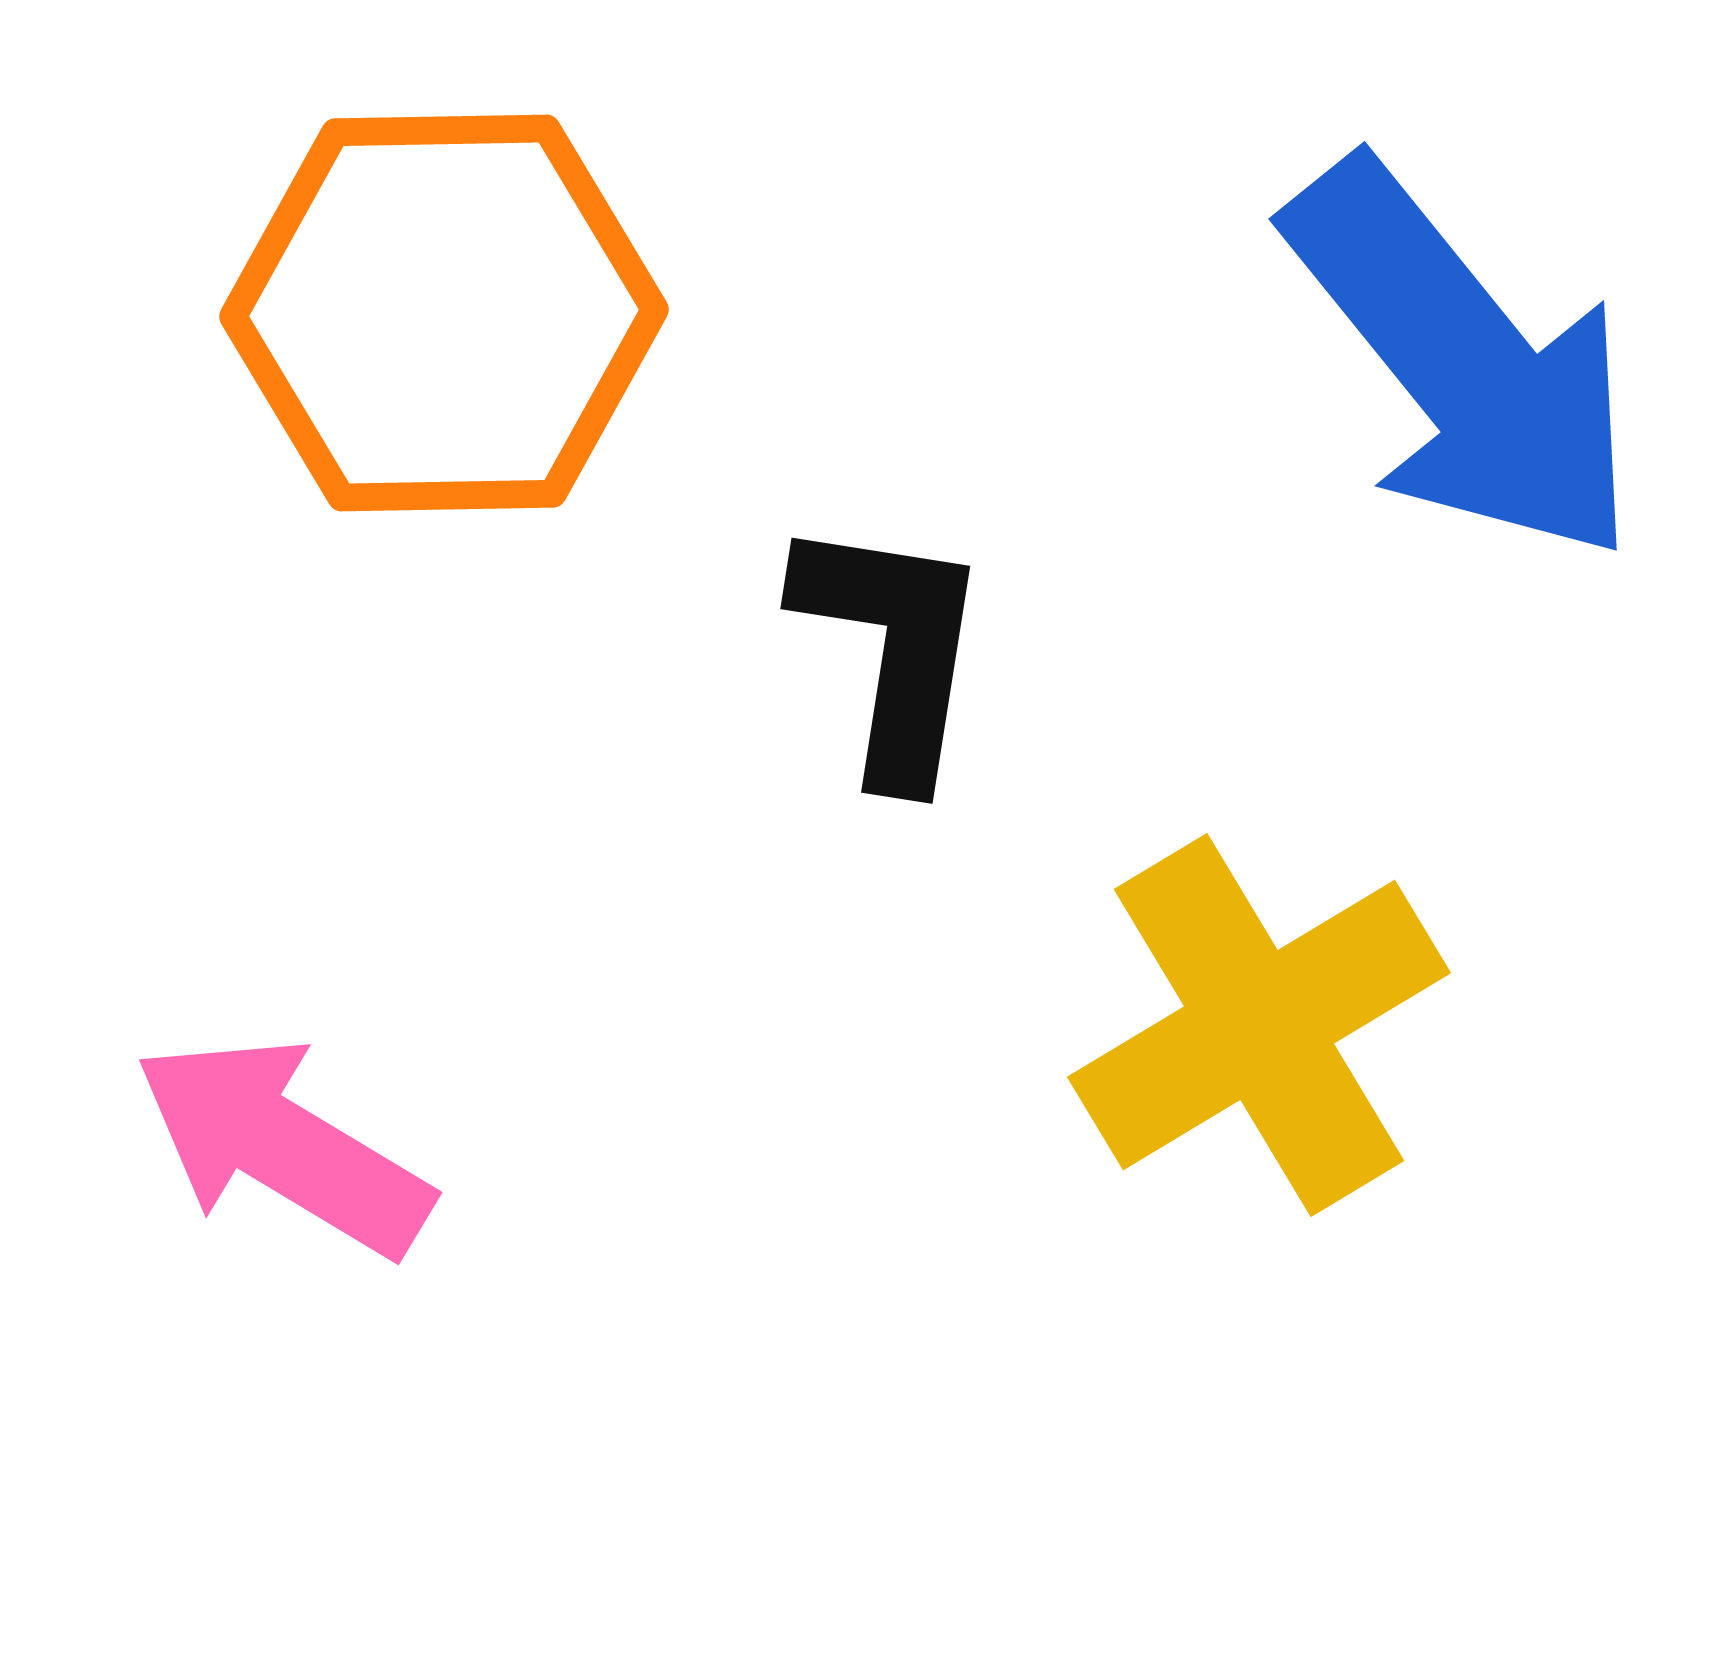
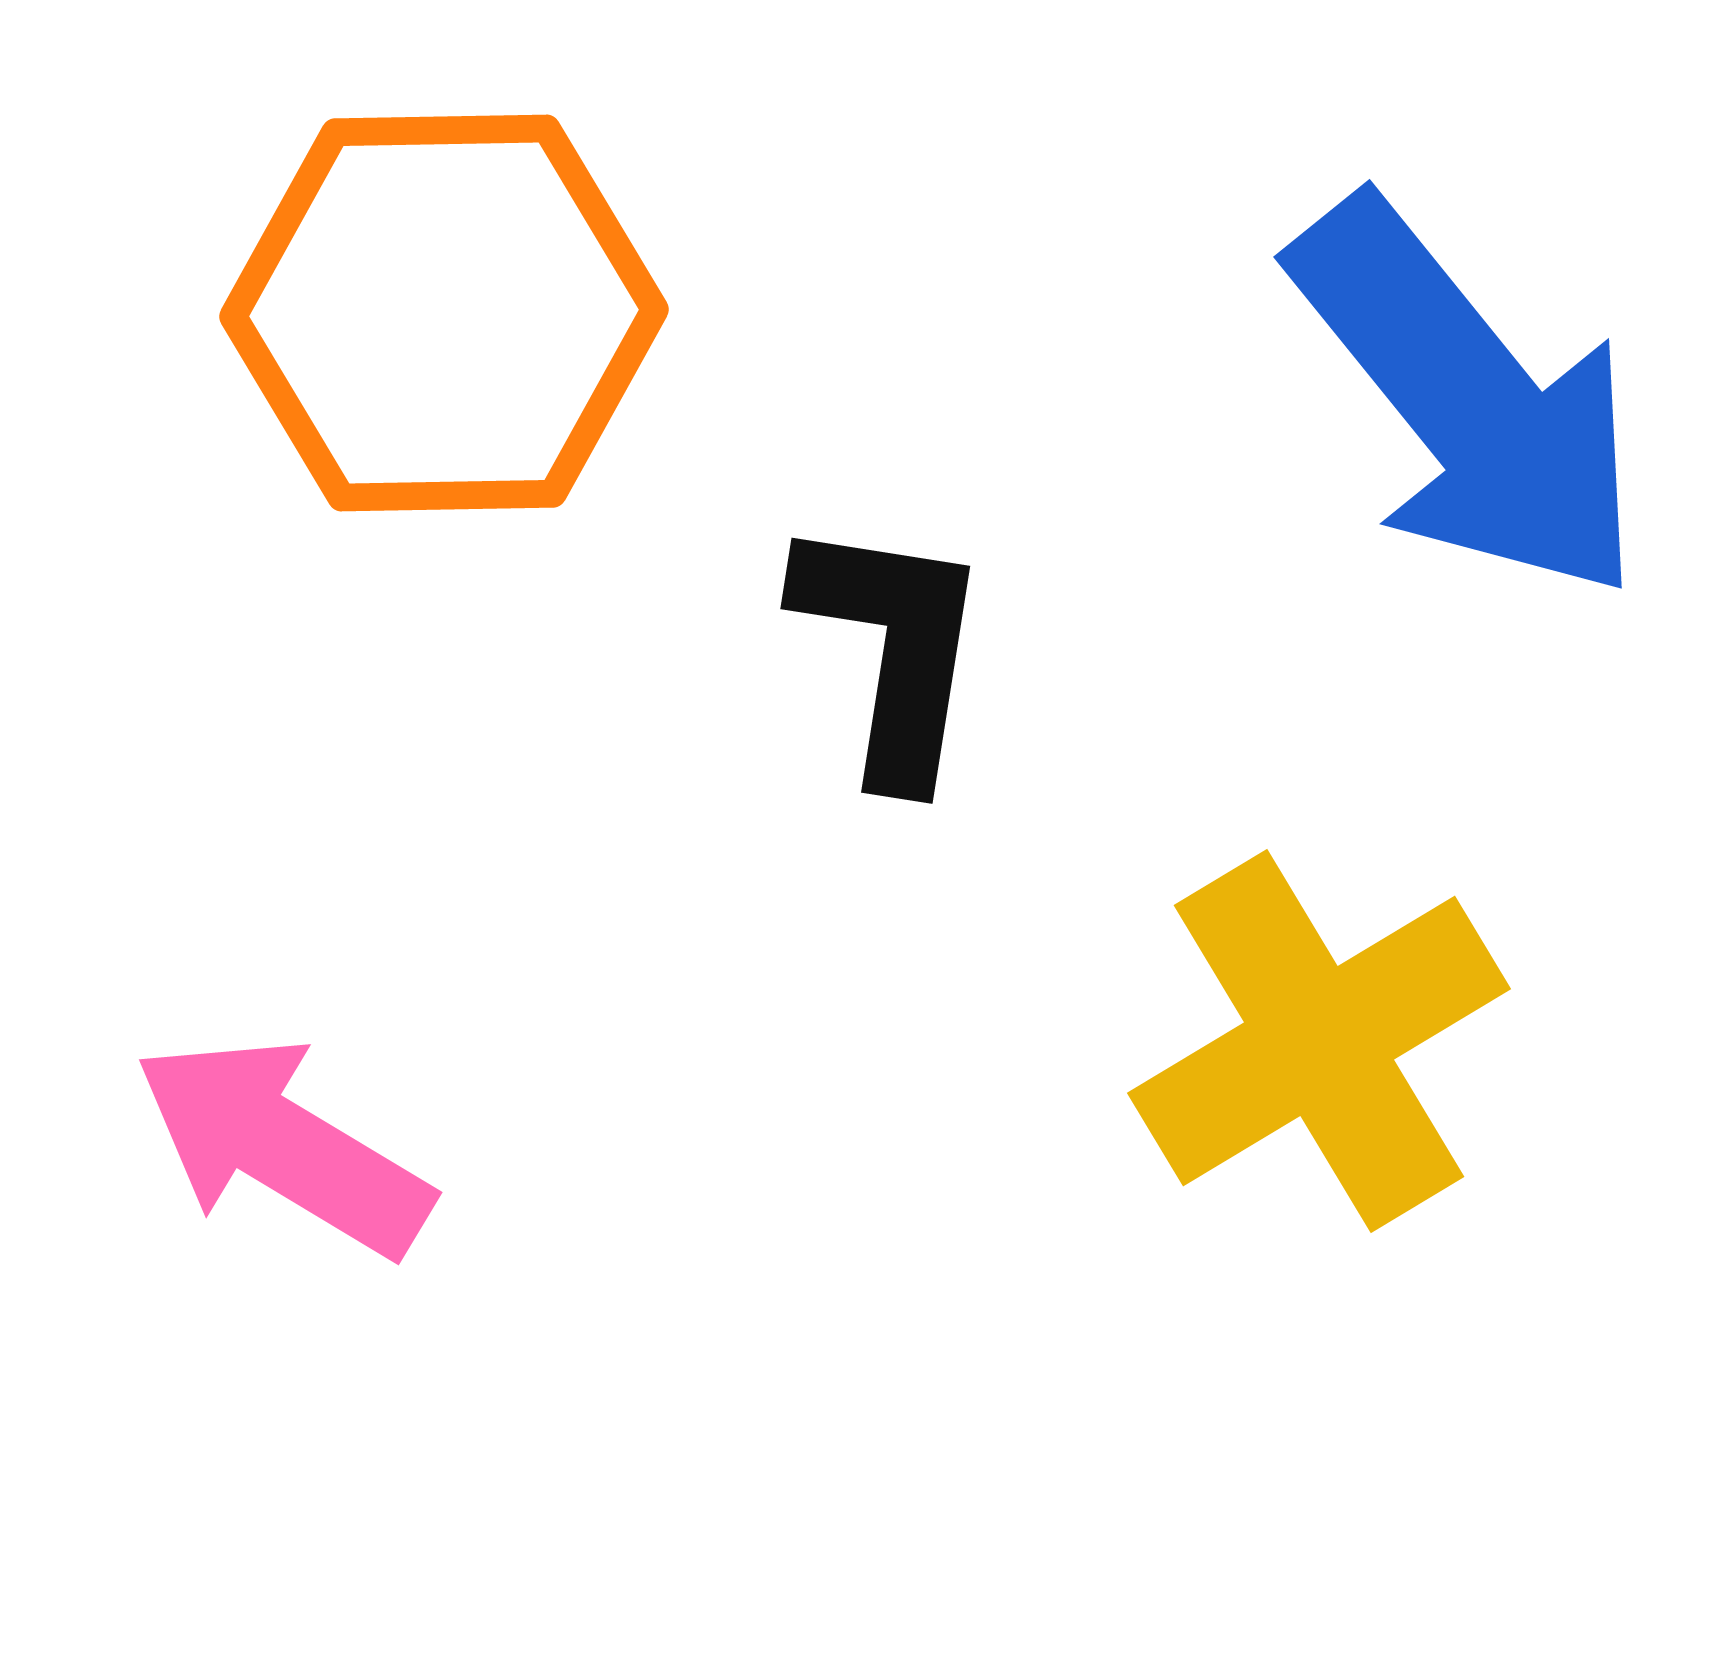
blue arrow: moved 5 px right, 38 px down
yellow cross: moved 60 px right, 16 px down
